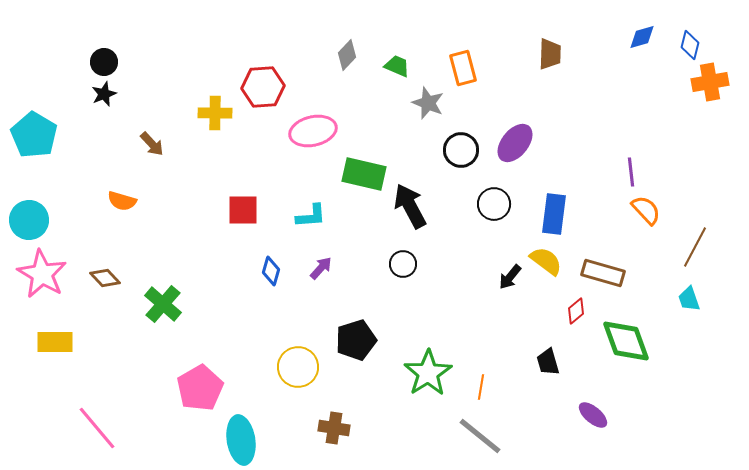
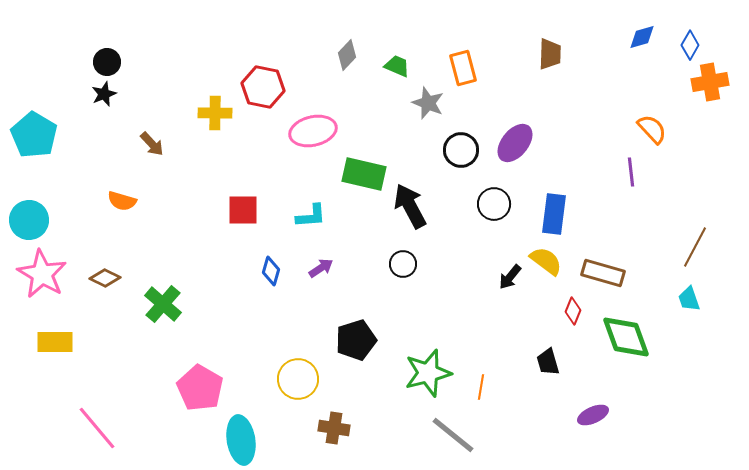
blue diamond at (690, 45): rotated 16 degrees clockwise
black circle at (104, 62): moved 3 px right
red hexagon at (263, 87): rotated 15 degrees clockwise
orange semicircle at (646, 210): moved 6 px right, 81 px up
purple arrow at (321, 268): rotated 15 degrees clockwise
brown diamond at (105, 278): rotated 20 degrees counterclockwise
red diamond at (576, 311): moved 3 px left; rotated 28 degrees counterclockwise
green diamond at (626, 341): moved 4 px up
yellow circle at (298, 367): moved 12 px down
green star at (428, 373): rotated 18 degrees clockwise
pink pentagon at (200, 388): rotated 12 degrees counterclockwise
purple ellipse at (593, 415): rotated 64 degrees counterclockwise
gray line at (480, 436): moved 27 px left, 1 px up
